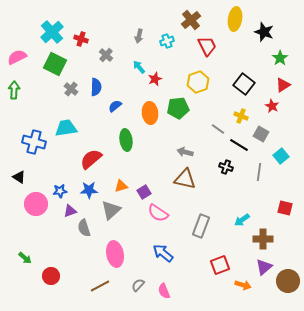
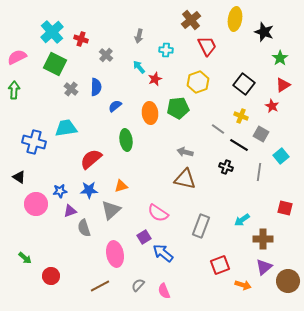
cyan cross at (167, 41): moved 1 px left, 9 px down; rotated 24 degrees clockwise
purple square at (144, 192): moved 45 px down
